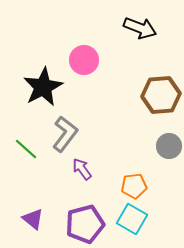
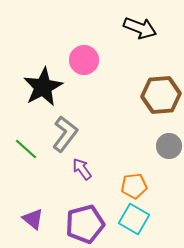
cyan square: moved 2 px right
